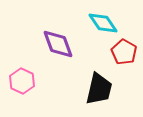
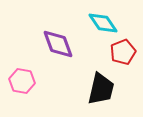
red pentagon: moved 1 px left; rotated 20 degrees clockwise
pink hexagon: rotated 15 degrees counterclockwise
black trapezoid: moved 2 px right
